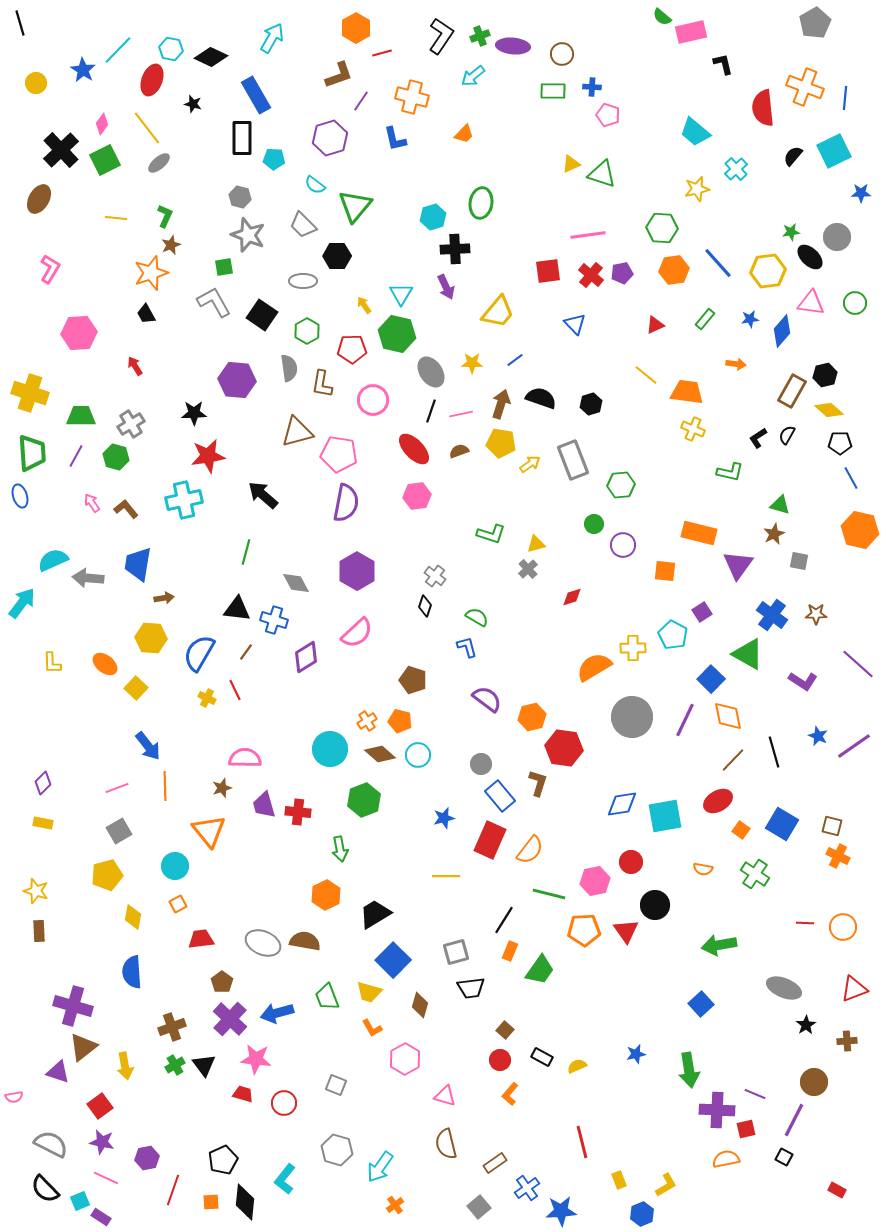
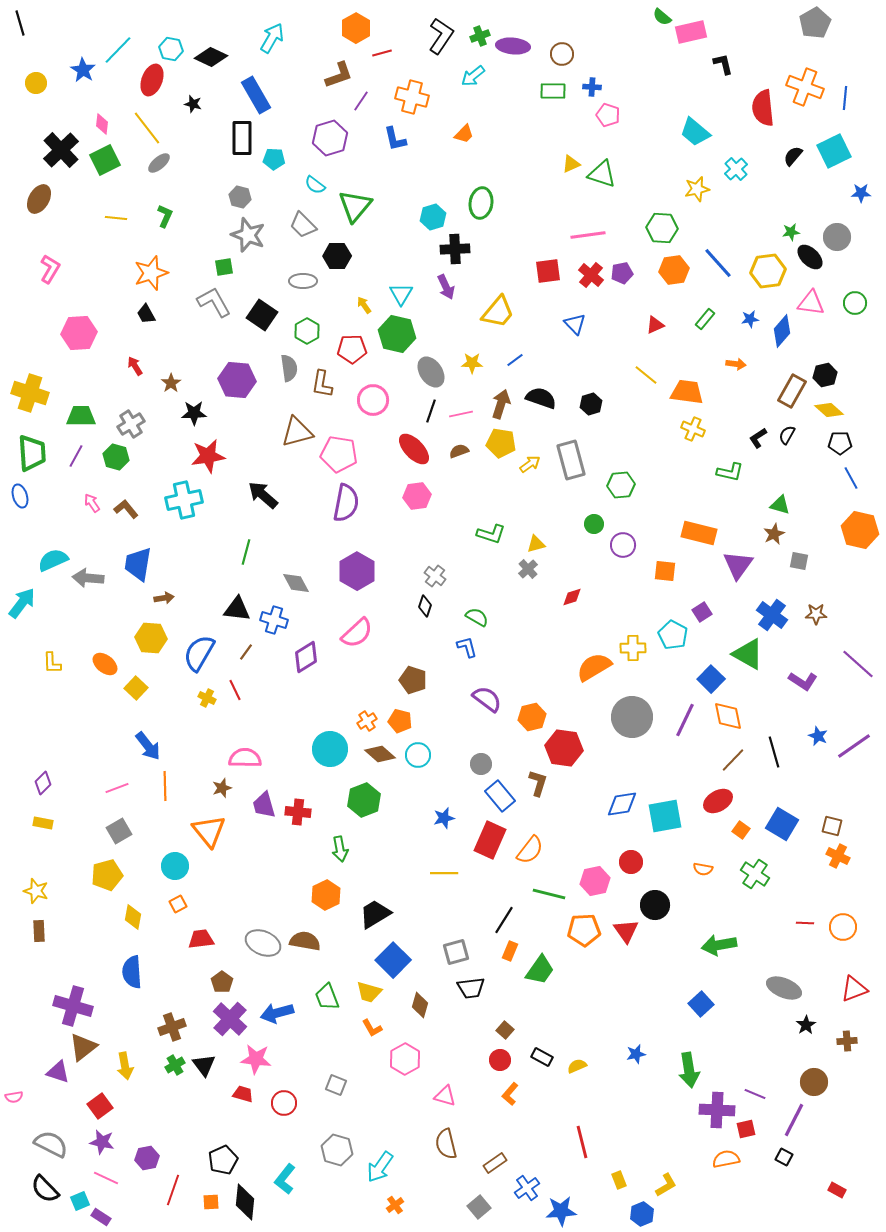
pink diamond at (102, 124): rotated 30 degrees counterclockwise
brown star at (171, 245): moved 138 px down; rotated 12 degrees counterclockwise
gray rectangle at (573, 460): moved 2 px left; rotated 6 degrees clockwise
yellow line at (446, 876): moved 2 px left, 3 px up
